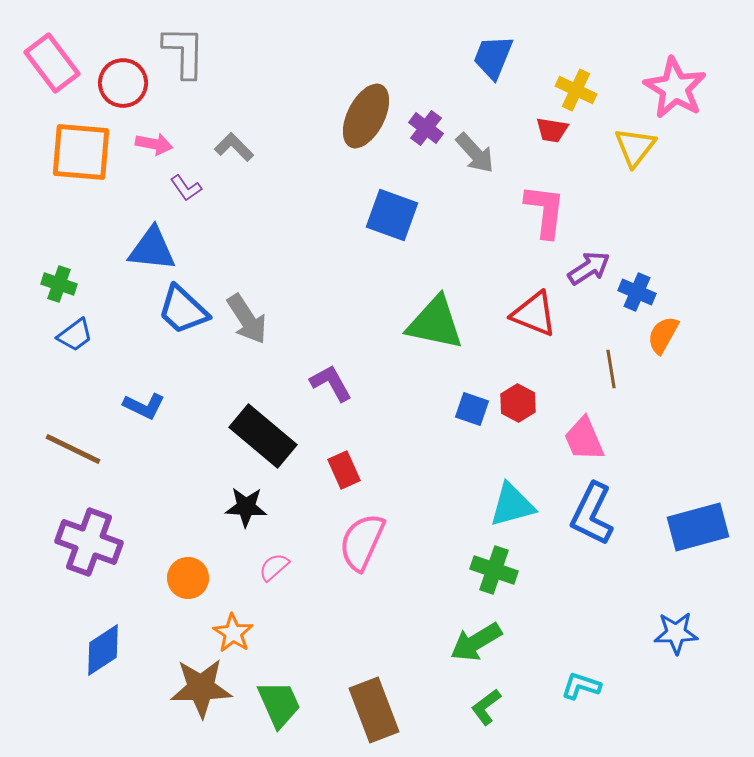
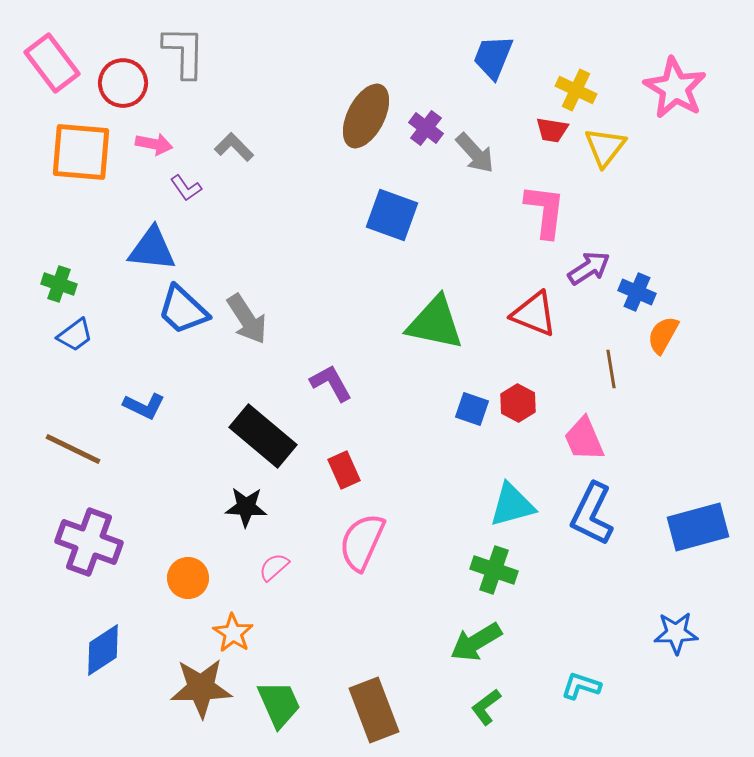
yellow triangle at (635, 147): moved 30 px left
